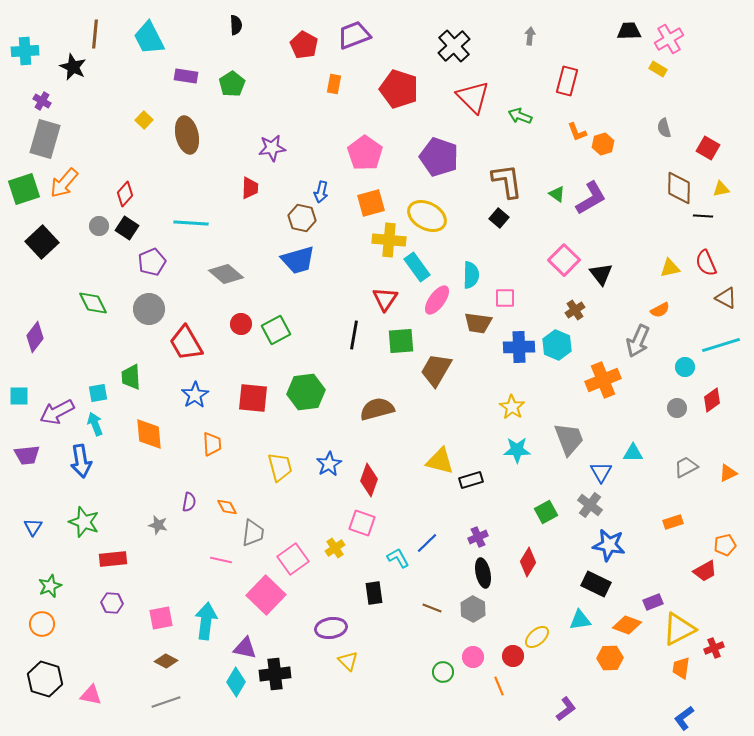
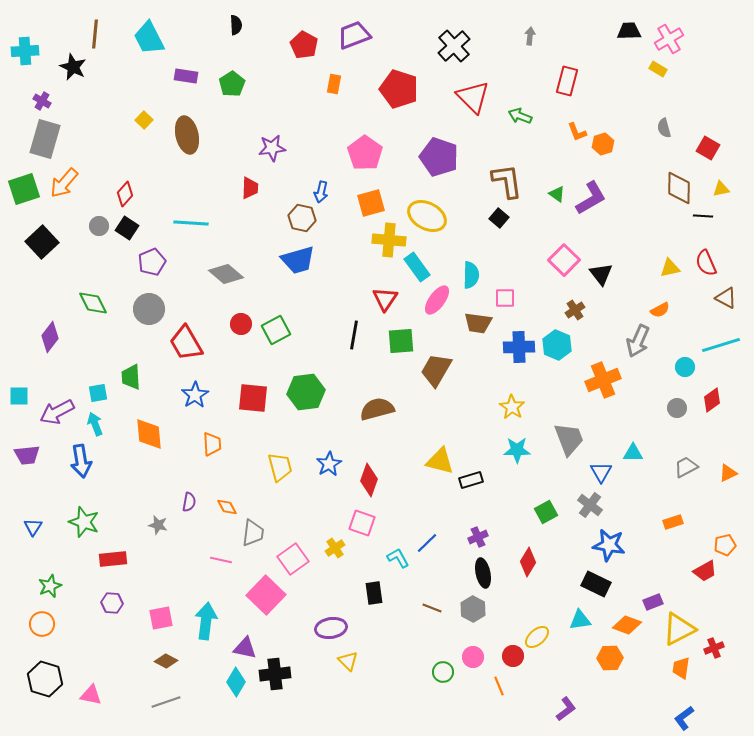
purple diamond at (35, 337): moved 15 px right
